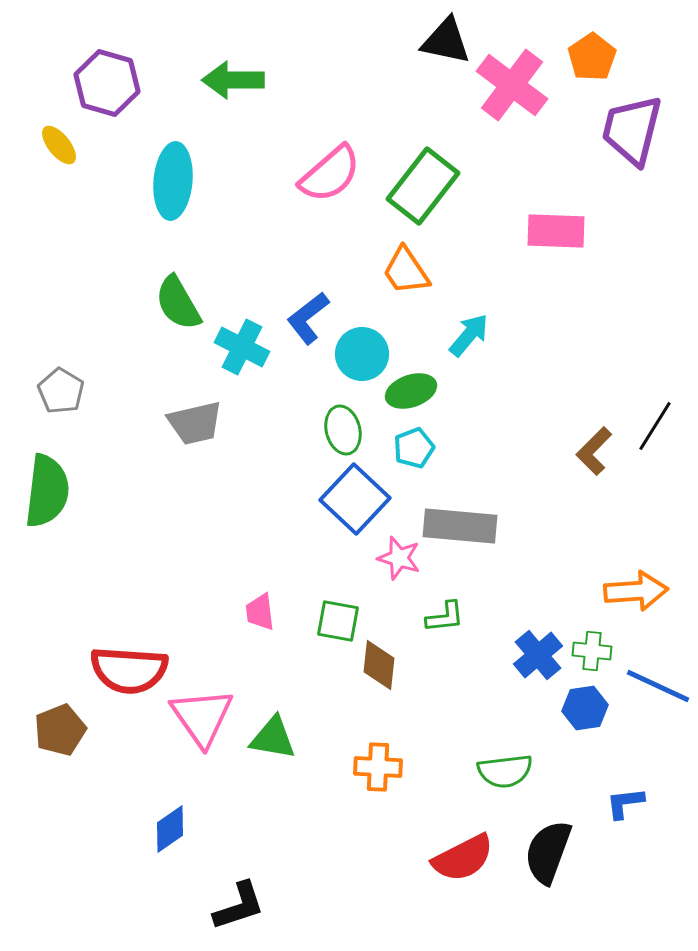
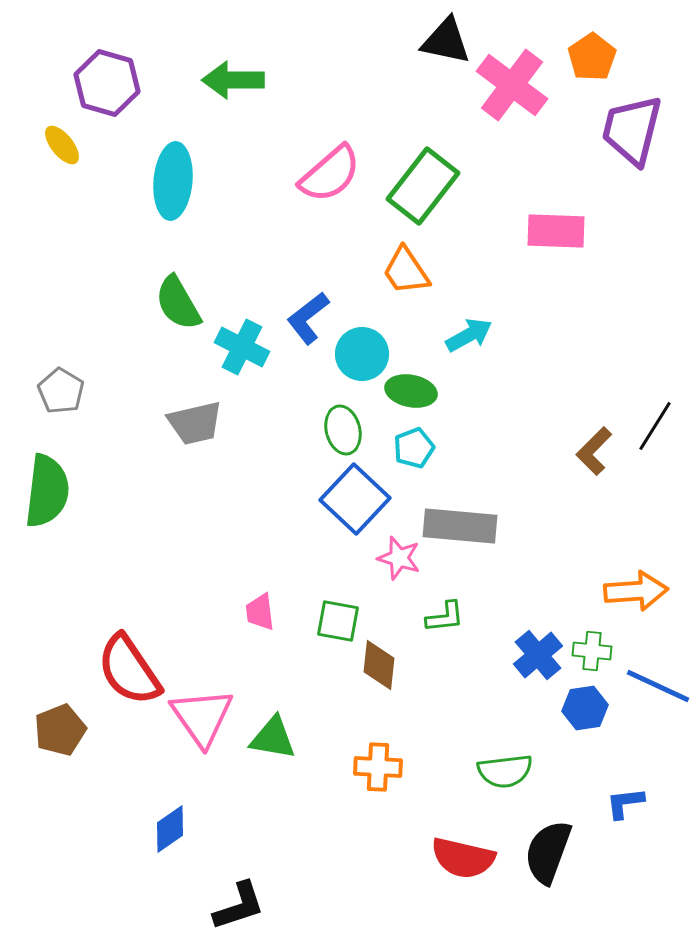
yellow ellipse at (59, 145): moved 3 px right
cyan arrow at (469, 335): rotated 21 degrees clockwise
green ellipse at (411, 391): rotated 30 degrees clockwise
red semicircle at (129, 670): rotated 52 degrees clockwise
red semicircle at (463, 858): rotated 40 degrees clockwise
